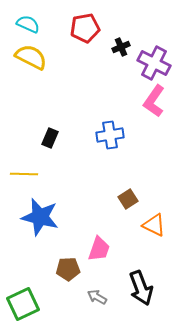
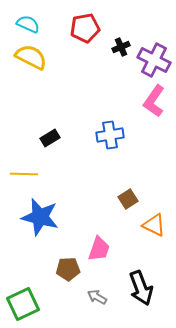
purple cross: moved 3 px up
black rectangle: rotated 36 degrees clockwise
